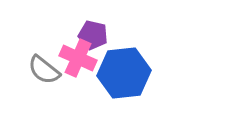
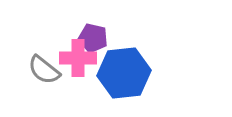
purple pentagon: moved 3 px down
pink cross: rotated 24 degrees counterclockwise
